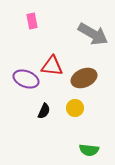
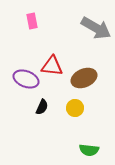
gray arrow: moved 3 px right, 6 px up
black semicircle: moved 2 px left, 4 px up
